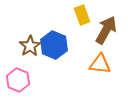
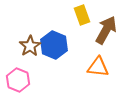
orange triangle: moved 2 px left, 3 px down
